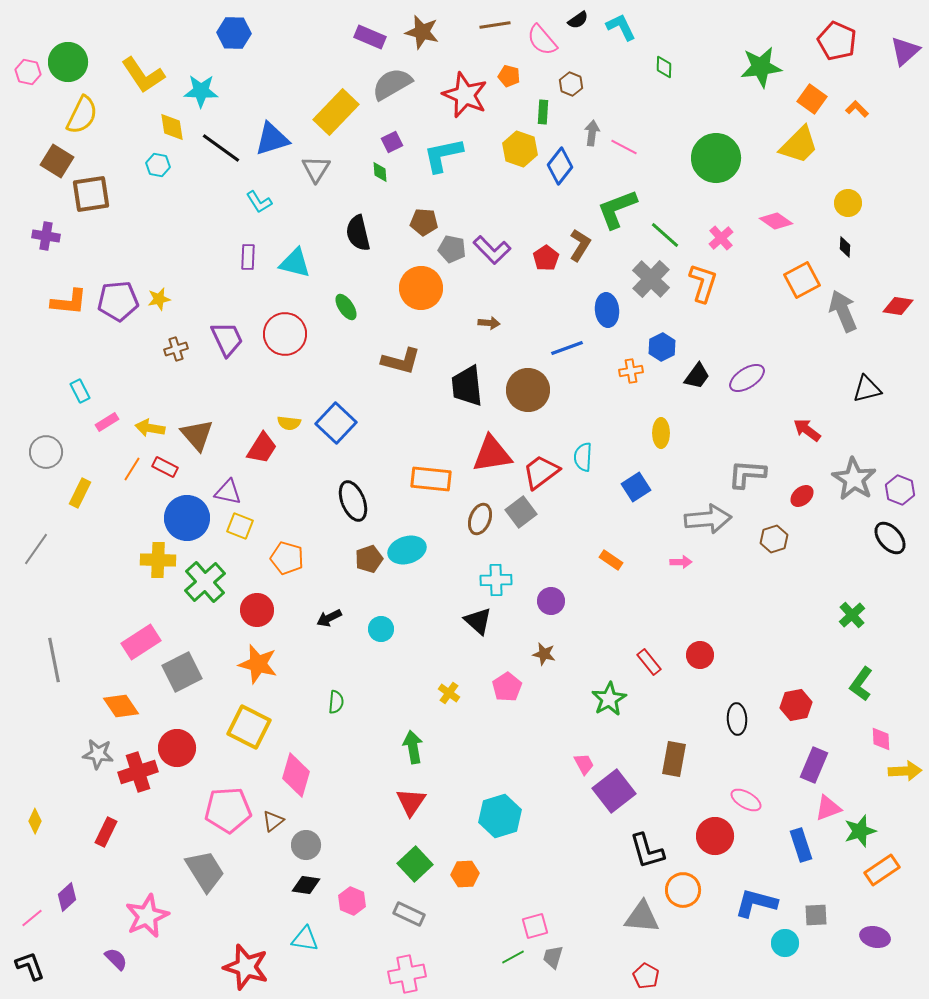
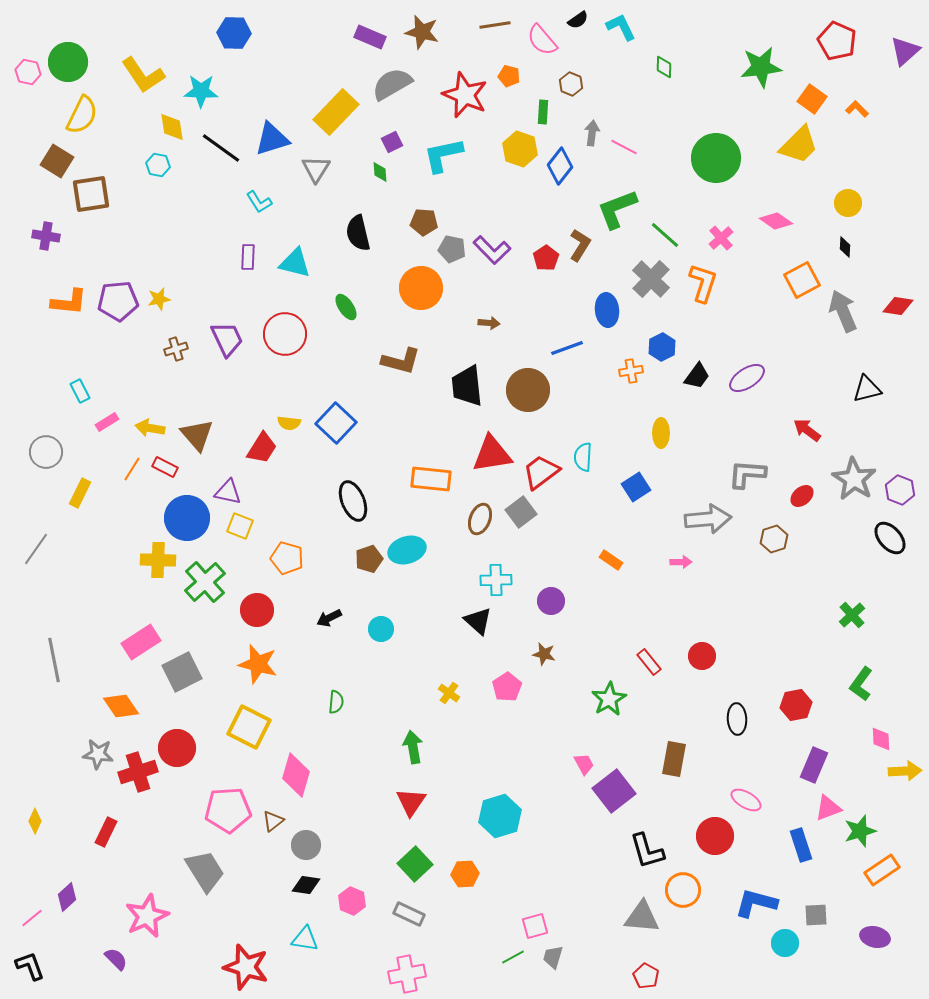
red circle at (700, 655): moved 2 px right, 1 px down
